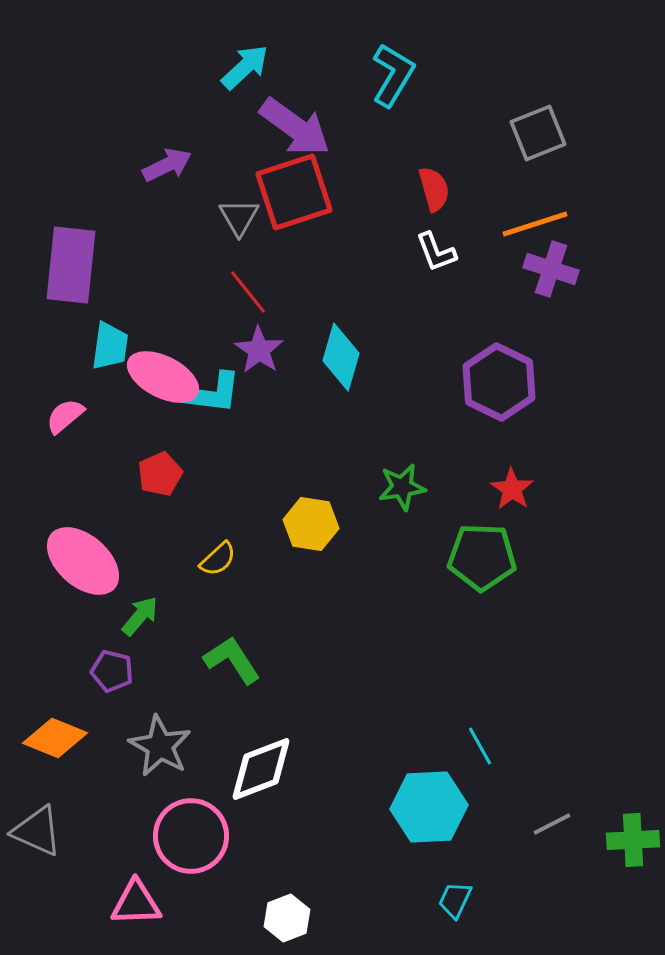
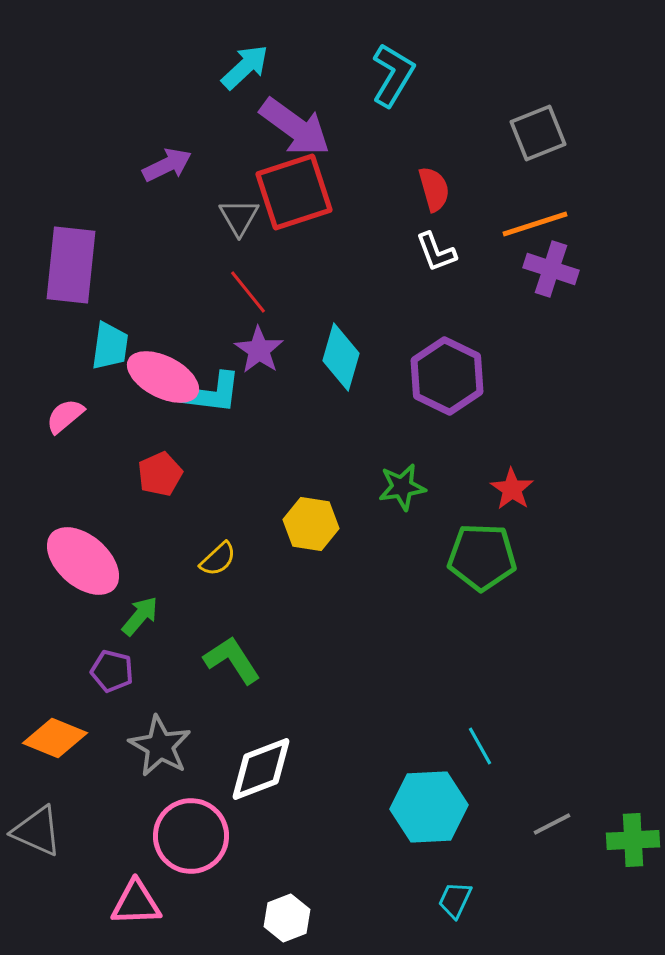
purple hexagon at (499, 382): moved 52 px left, 6 px up
